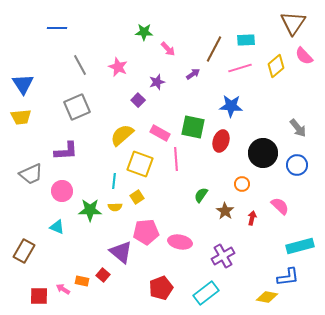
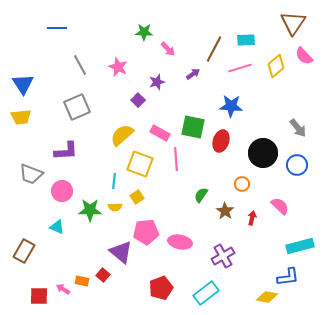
gray trapezoid at (31, 174): rotated 45 degrees clockwise
